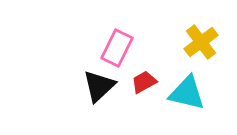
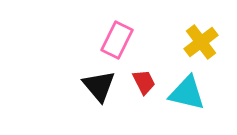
pink rectangle: moved 8 px up
red trapezoid: rotated 92 degrees clockwise
black triangle: rotated 27 degrees counterclockwise
